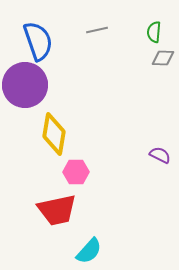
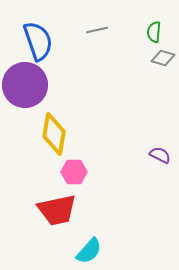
gray diamond: rotated 15 degrees clockwise
pink hexagon: moved 2 px left
